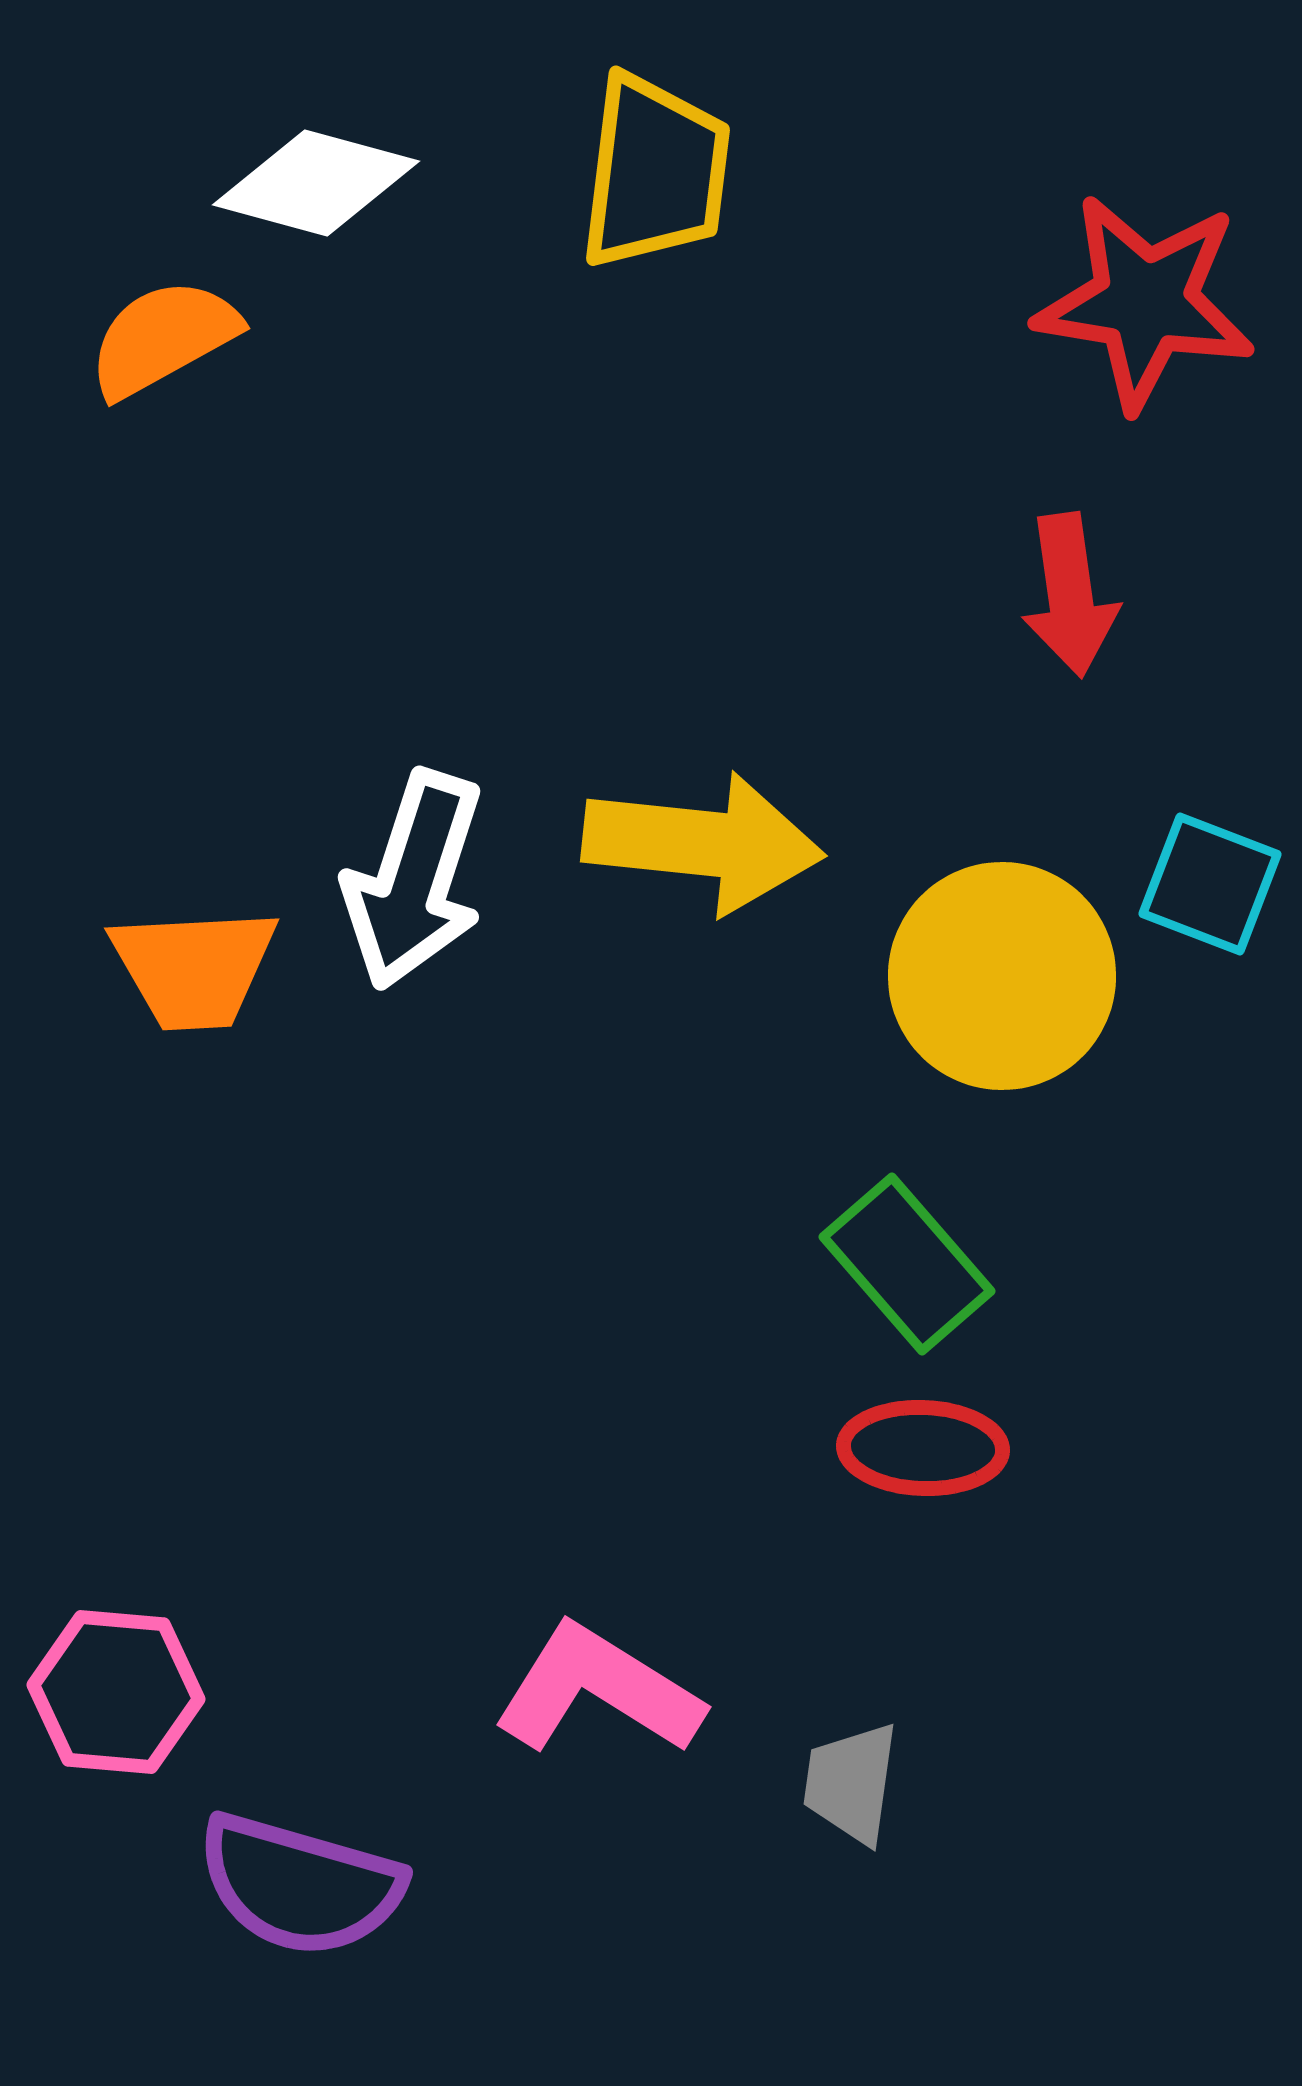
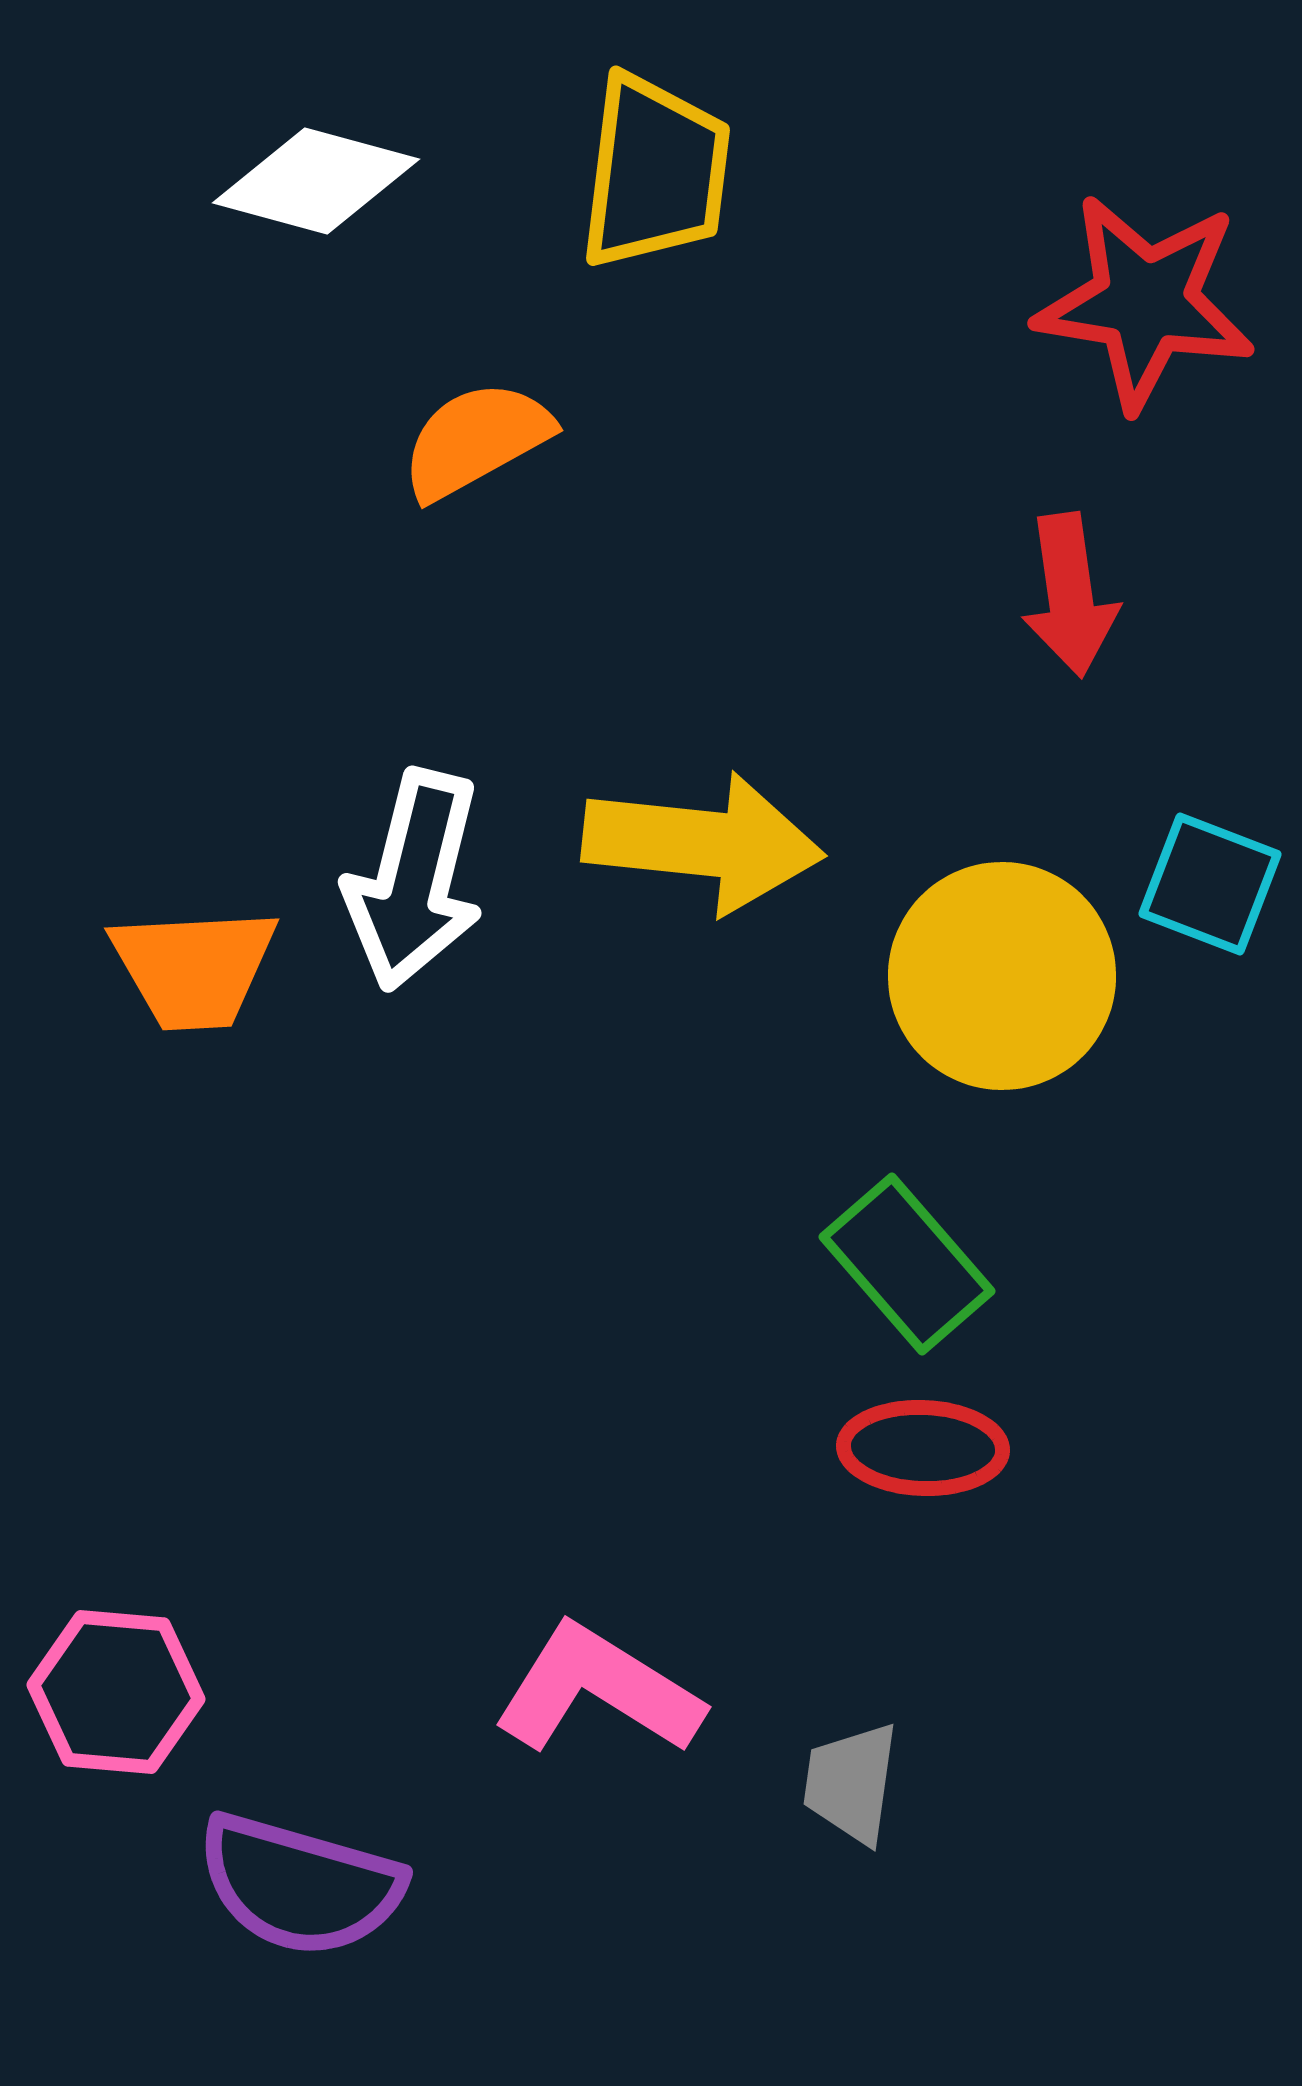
white diamond: moved 2 px up
orange semicircle: moved 313 px right, 102 px down
white arrow: rotated 4 degrees counterclockwise
